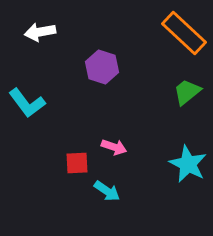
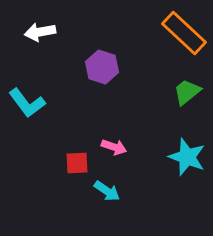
cyan star: moved 1 px left, 7 px up; rotated 6 degrees counterclockwise
